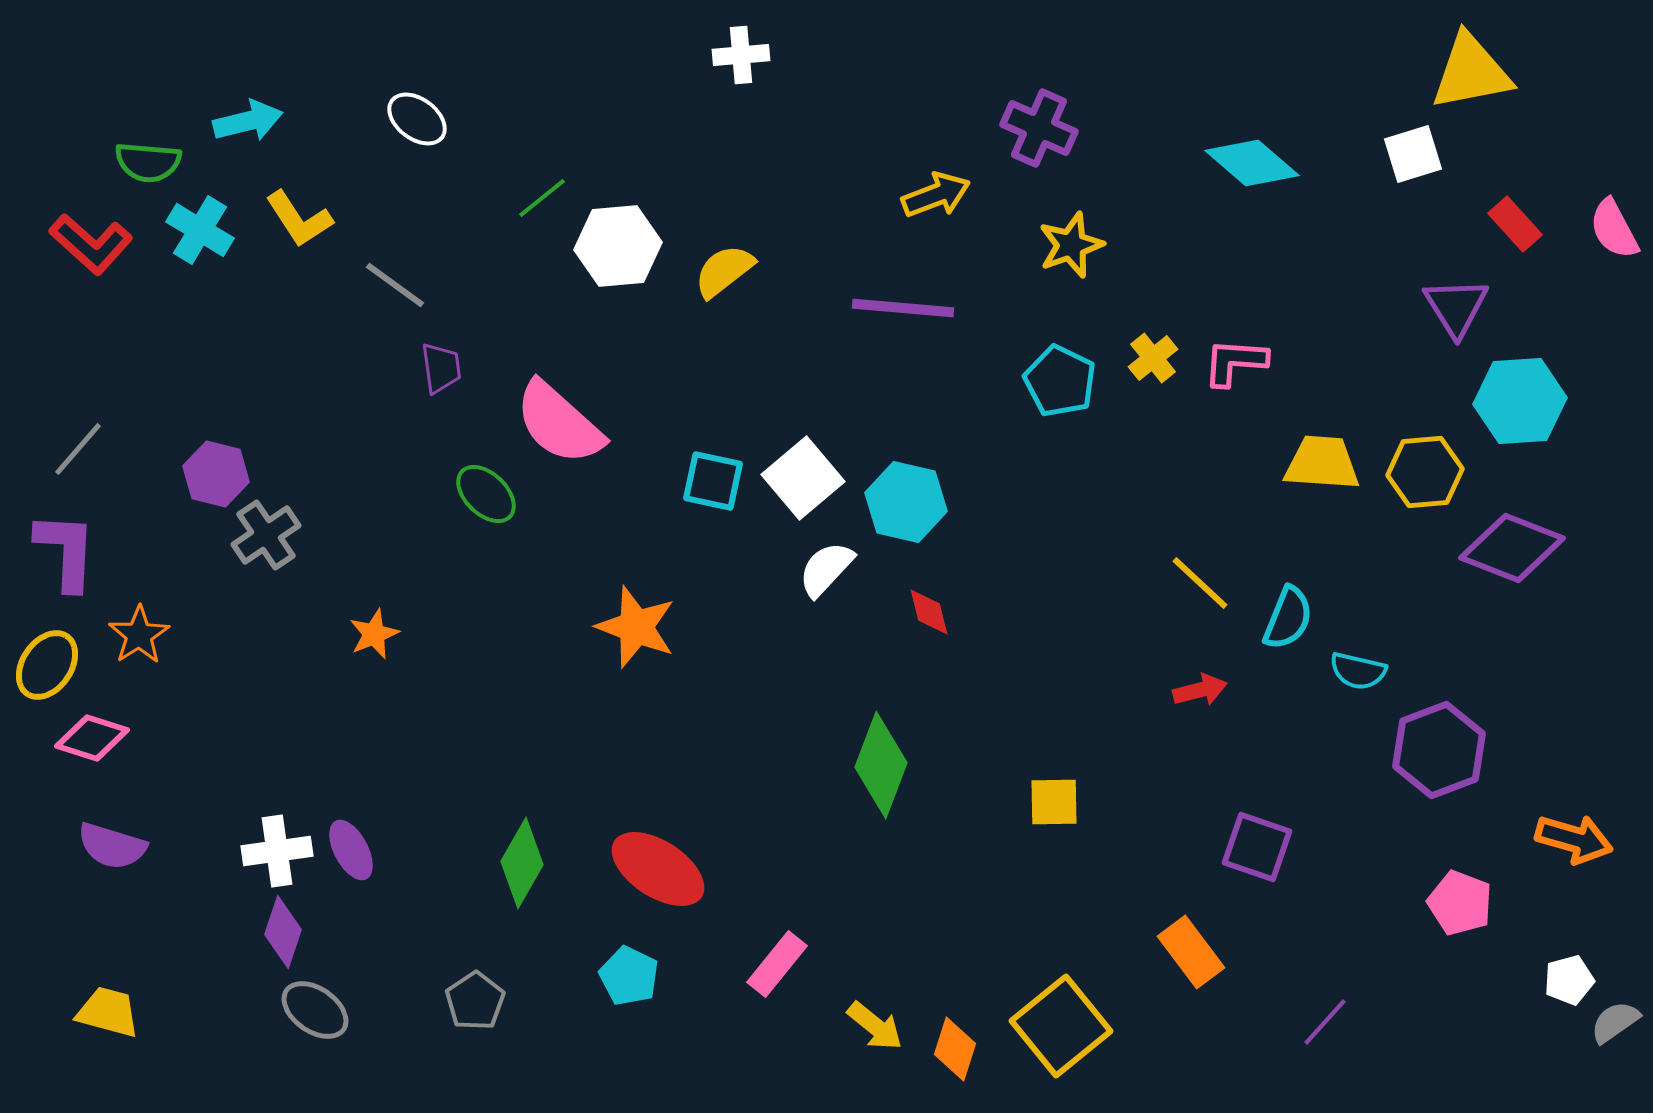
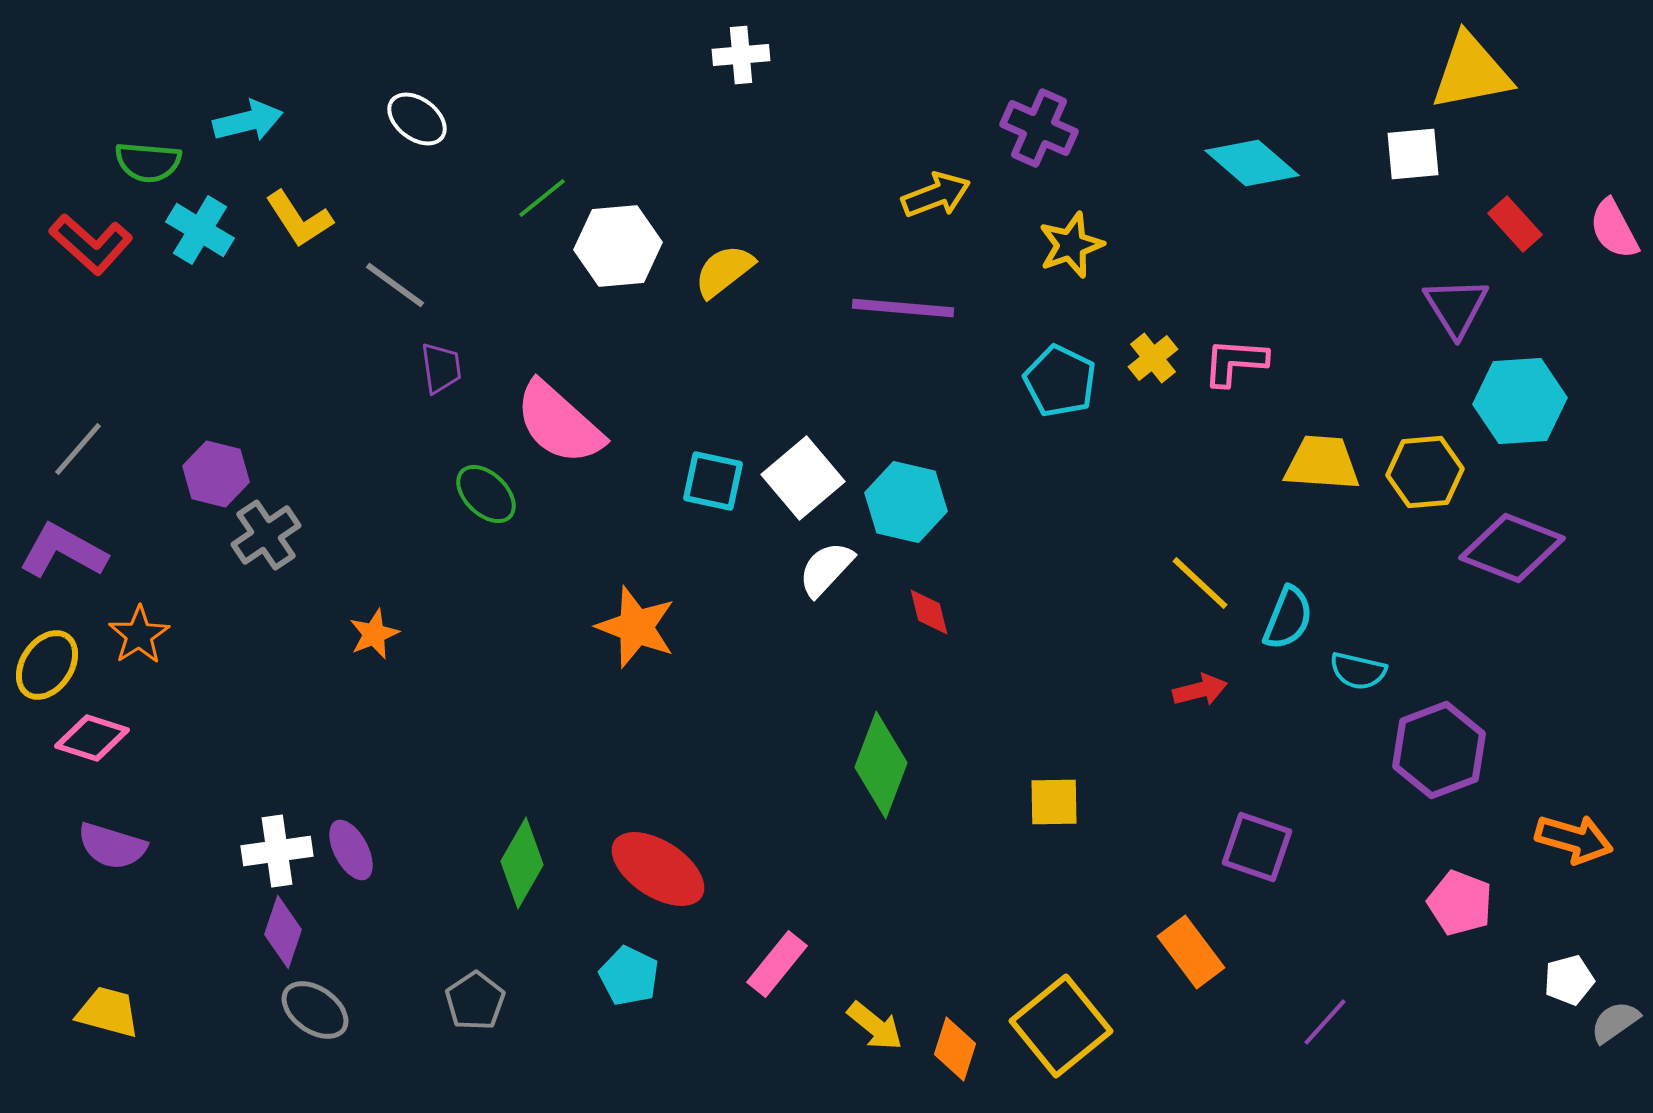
white square at (1413, 154): rotated 12 degrees clockwise
purple L-shape at (66, 551): moved 3 px left; rotated 64 degrees counterclockwise
